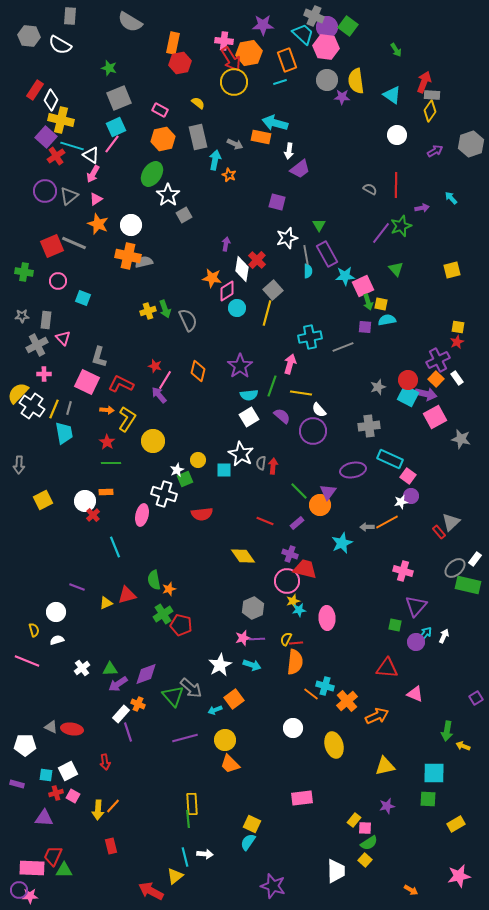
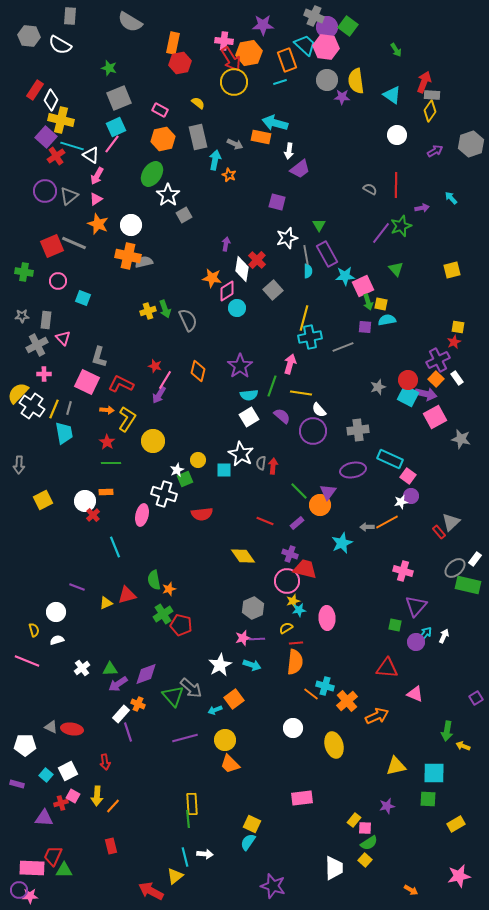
cyan trapezoid at (303, 34): moved 2 px right, 11 px down
pink arrow at (93, 174): moved 4 px right, 2 px down
yellow line at (267, 313): moved 37 px right, 5 px down
red star at (457, 342): moved 3 px left
purple arrow at (159, 395): rotated 108 degrees counterclockwise
gray cross at (369, 426): moved 11 px left, 4 px down
yellow semicircle at (286, 639): moved 11 px up; rotated 32 degrees clockwise
yellow triangle at (385, 766): moved 11 px right
cyan square at (46, 775): rotated 32 degrees clockwise
red cross at (56, 793): moved 5 px right, 10 px down
yellow arrow at (98, 810): moved 1 px left, 14 px up
white trapezoid at (336, 871): moved 2 px left, 3 px up
